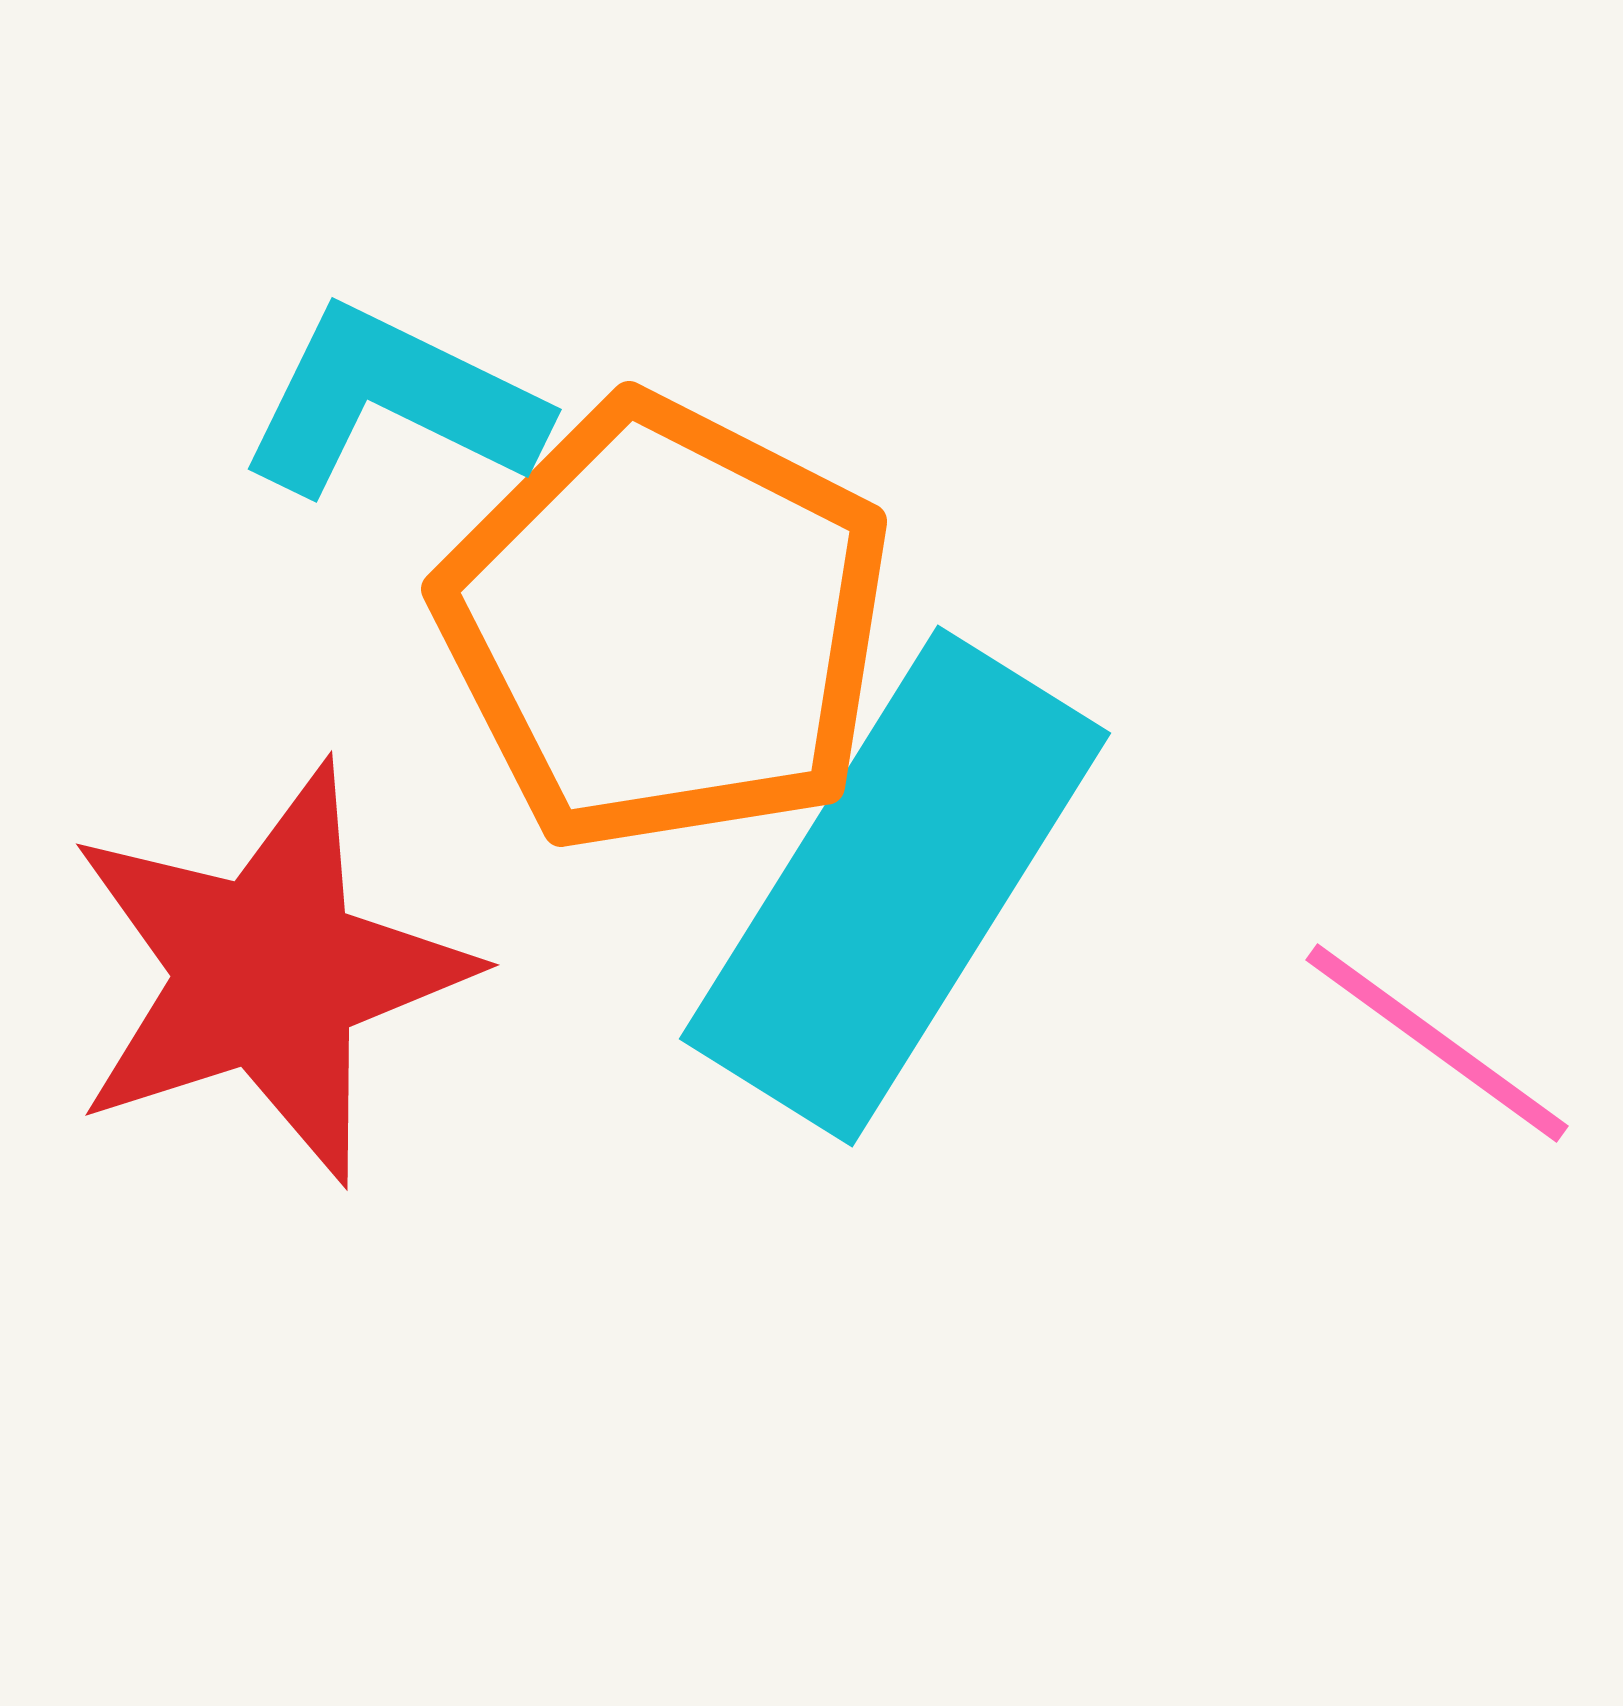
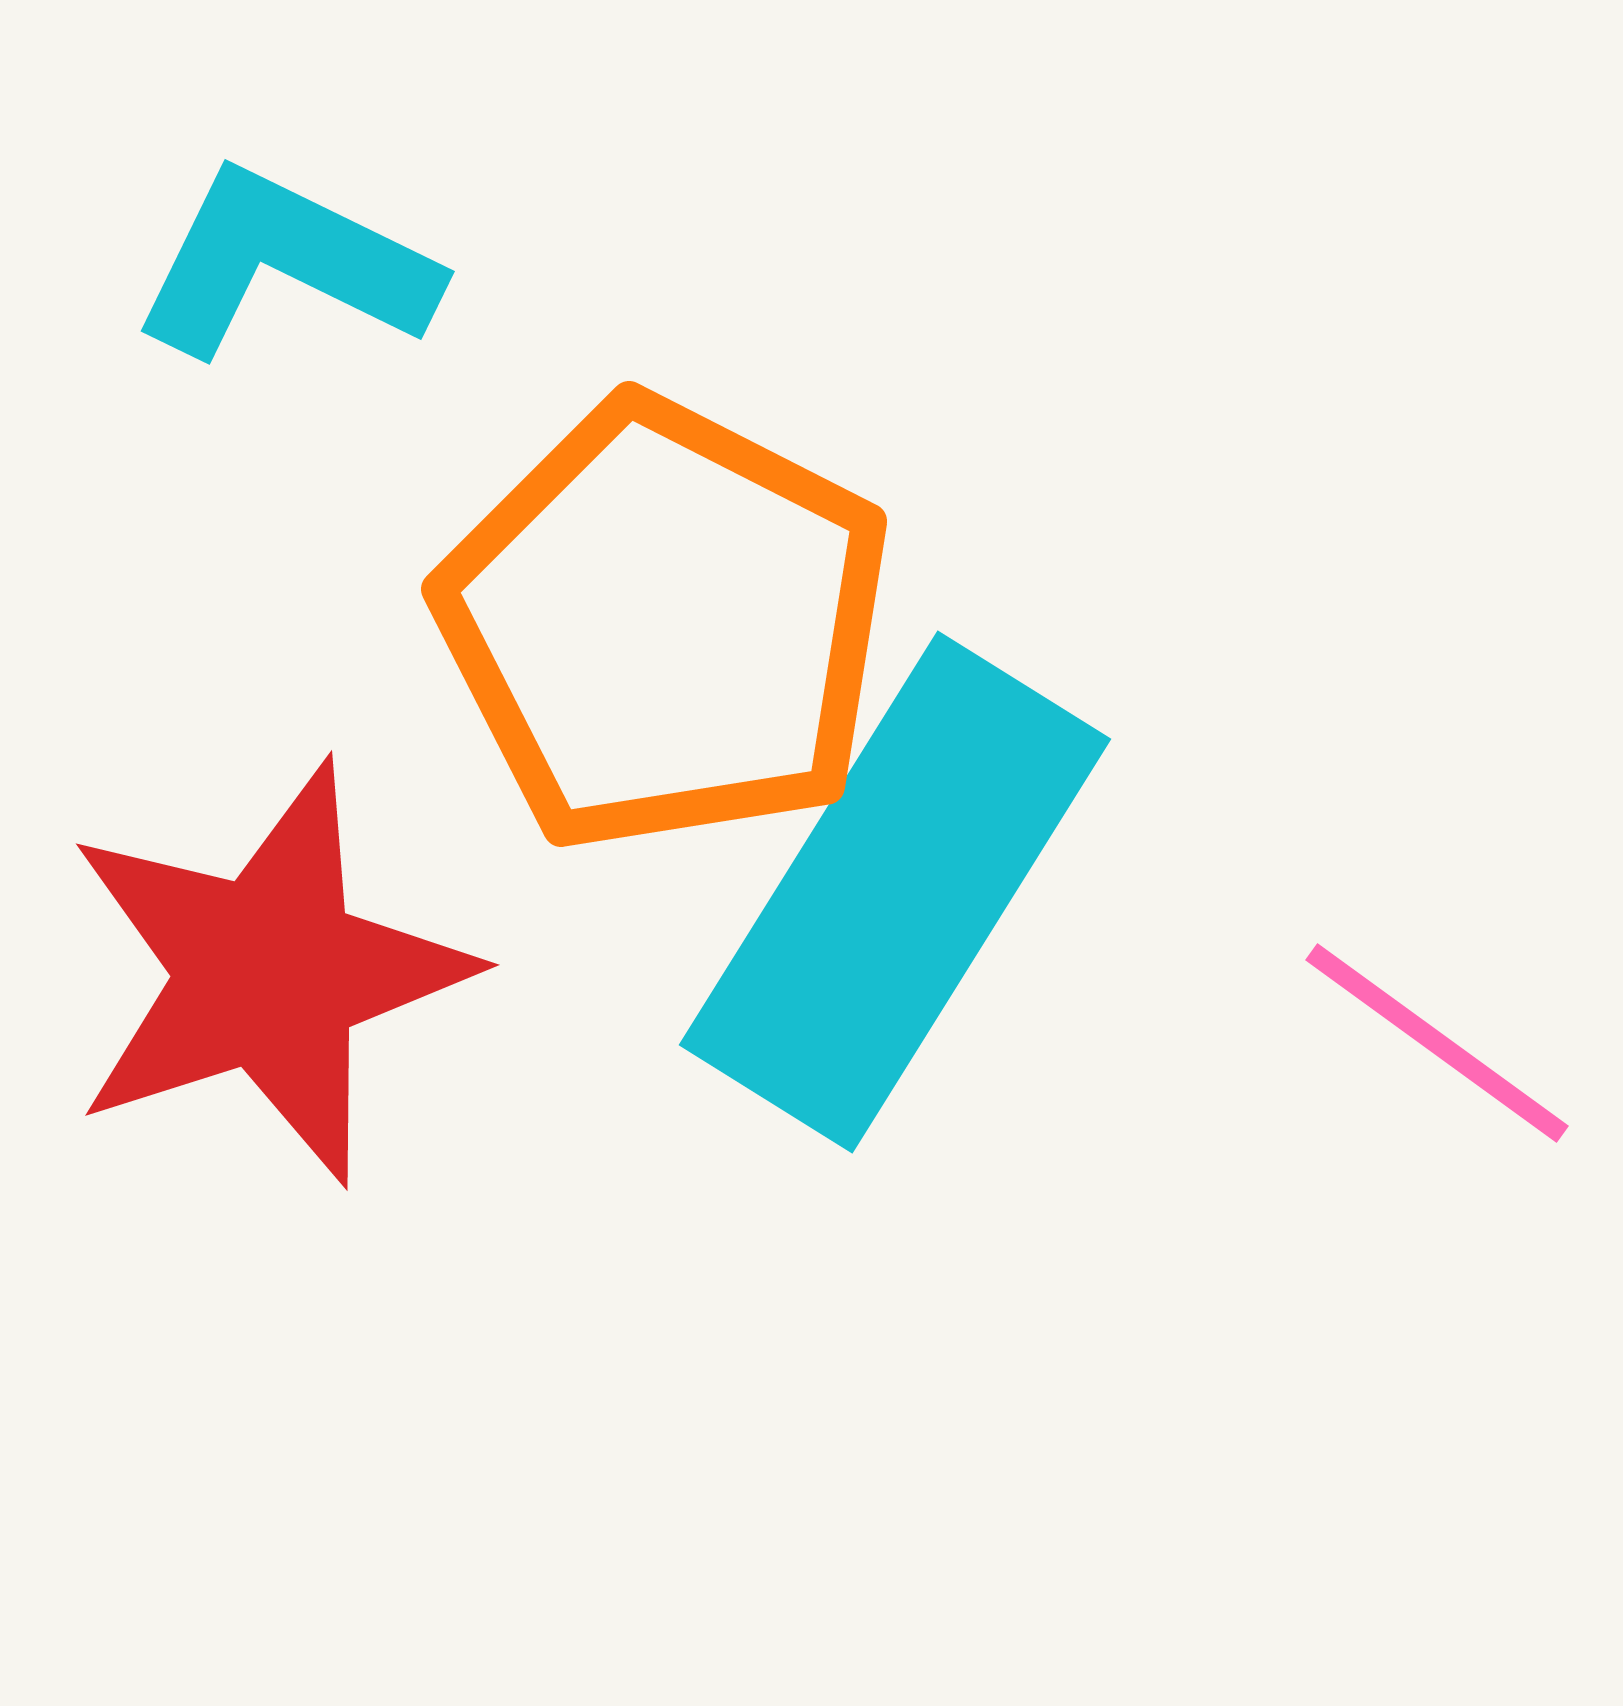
cyan L-shape: moved 107 px left, 138 px up
cyan rectangle: moved 6 px down
